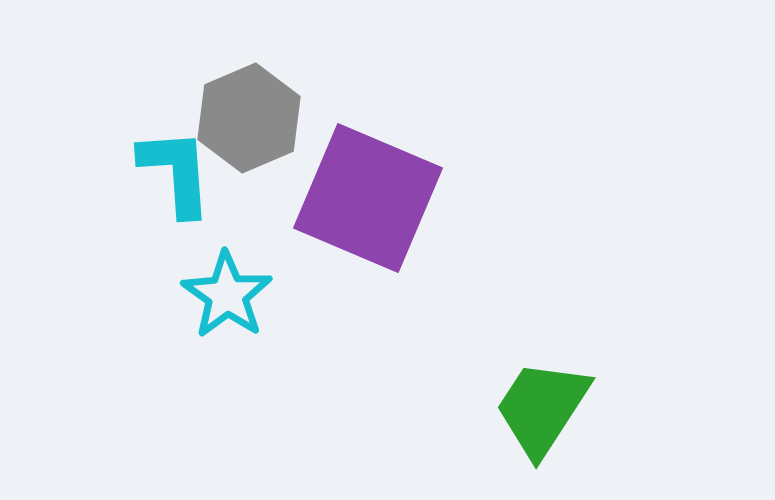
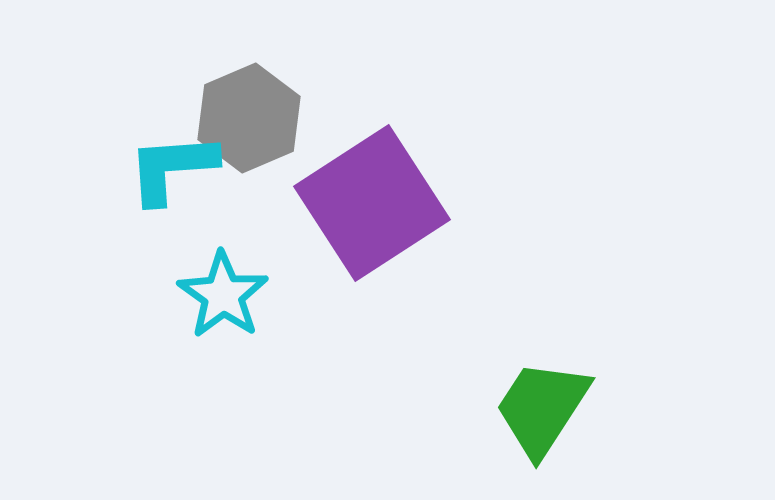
cyan L-shape: moved 4 px left, 4 px up; rotated 90 degrees counterclockwise
purple square: moved 4 px right, 5 px down; rotated 34 degrees clockwise
cyan star: moved 4 px left
